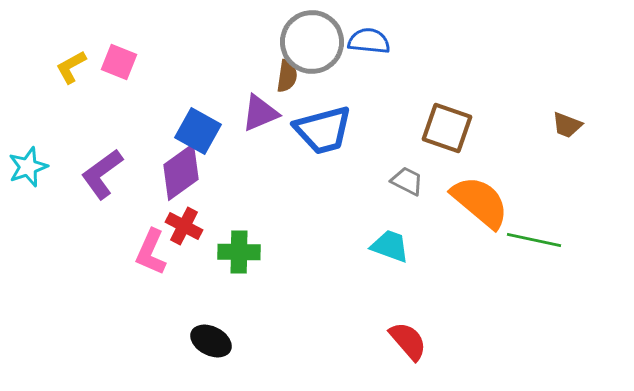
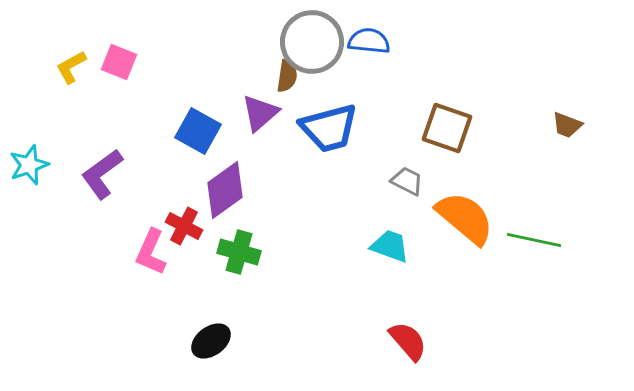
purple triangle: rotated 18 degrees counterclockwise
blue trapezoid: moved 6 px right, 2 px up
cyan star: moved 1 px right, 2 px up
purple diamond: moved 44 px right, 18 px down
orange semicircle: moved 15 px left, 16 px down
green cross: rotated 15 degrees clockwise
black ellipse: rotated 63 degrees counterclockwise
